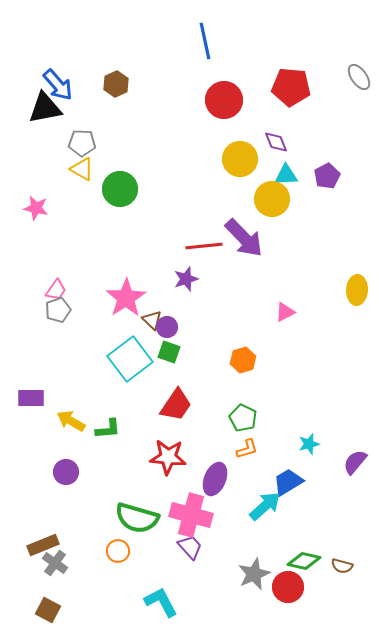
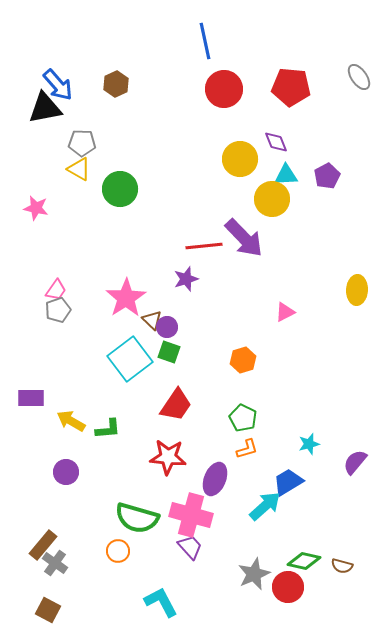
red circle at (224, 100): moved 11 px up
yellow triangle at (82, 169): moved 3 px left
brown rectangle at (43, 545): rotated 28 degrees counterclockwise
